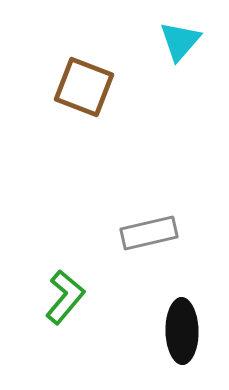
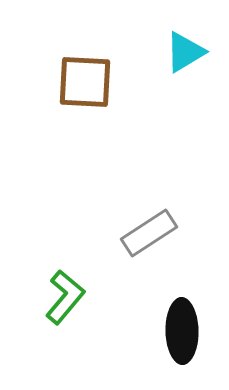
cyan triangle: moved 5 px right, 11 px down; rotated 18 degrees clockwise
brown square: moved 1 px right, 5 px up; rotated 18 degrees counterclockwise
gray rectangle: rotated 20 degrees counterclockwise
